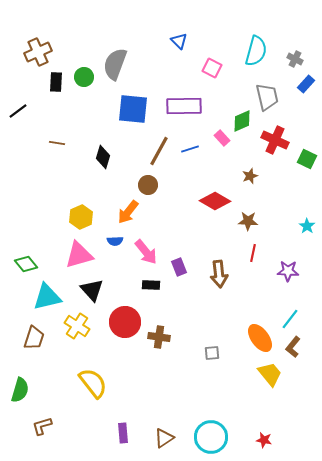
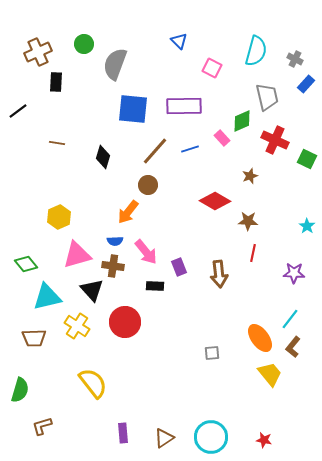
green circle at (84, 77): moved 33 px up
brown line at (159, 151): moved 4 px left; rotated 12 degrees clockwise
yellow hexagon at (81, 217): moved 22 px left
pink triangle at (79, 255): moved 2 px left
purple star at (288, 271): moved 6 px right, 2 px down
black rectangle at (151, 285): moved 4 px right, 1 px down
brown cross at (159, 337): moved 46 px left, 71 px up
brown trapezoid at (34, 338): rotated 70 degrees clockwise
